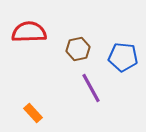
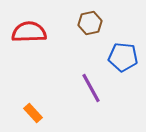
brown hexagon: moved 12 px right, 26 px up
